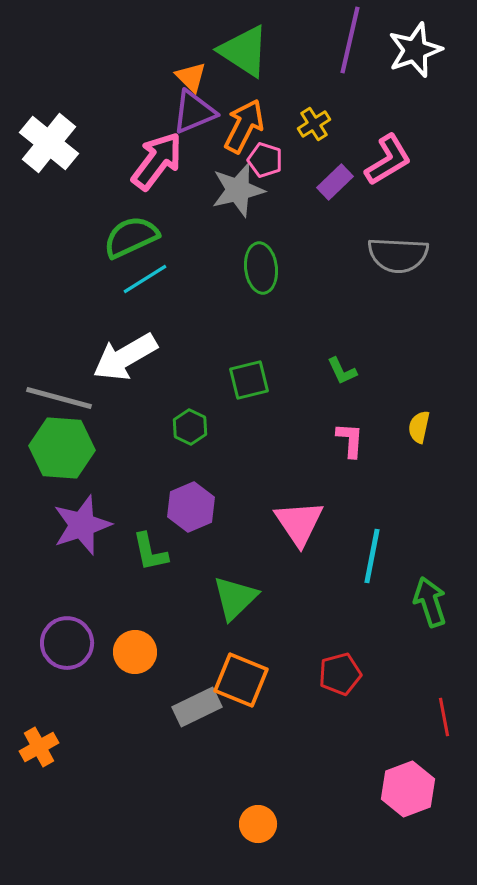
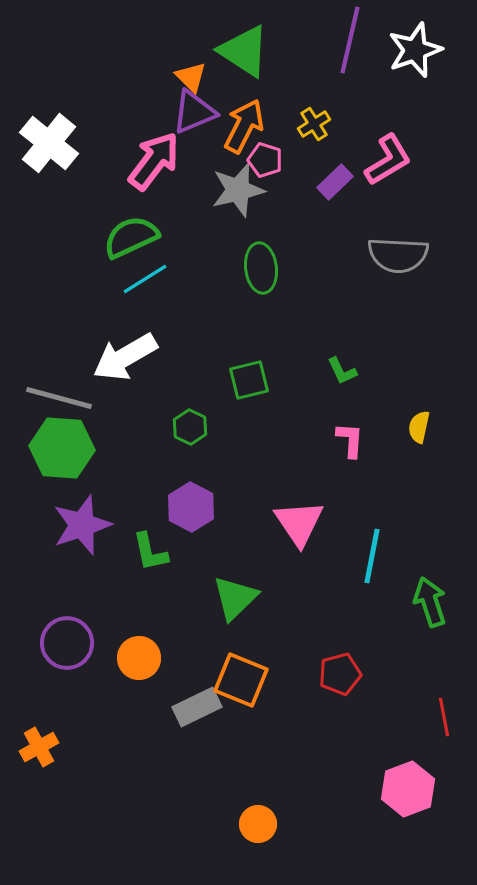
pink arrow at (157, 161): moved 3 px left
purple hexagon at (191, 507): rotated 9 degrees counterclockwise
orange circle at (135, 652): moved 4 px right, 6 px down
